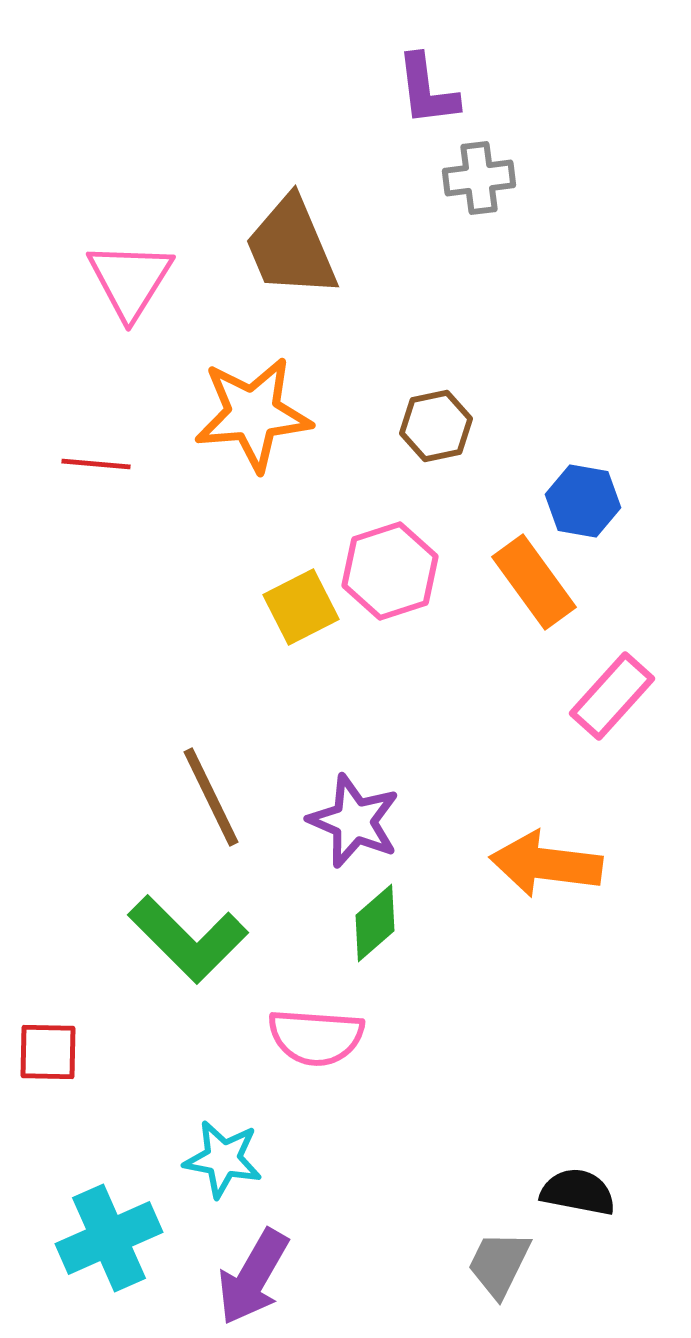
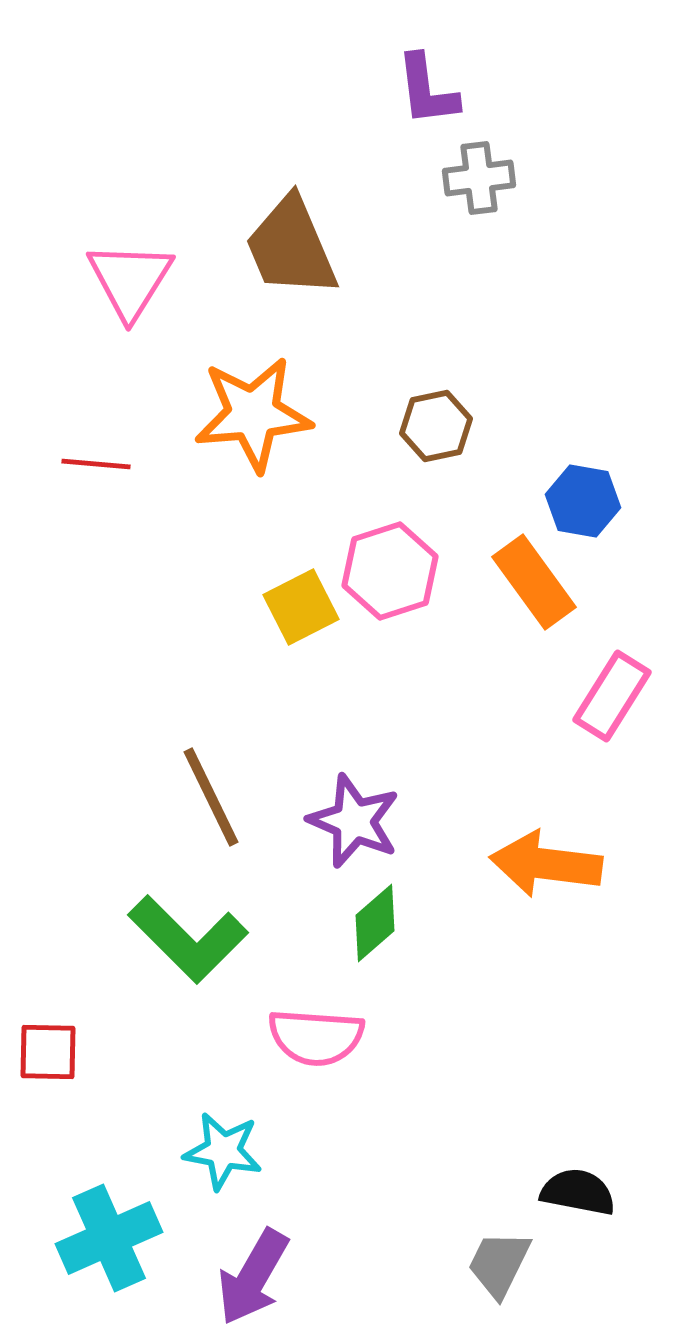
pink rectangle: rotated 10 degrees counterclockwise
cyan star: moved 8 px up
